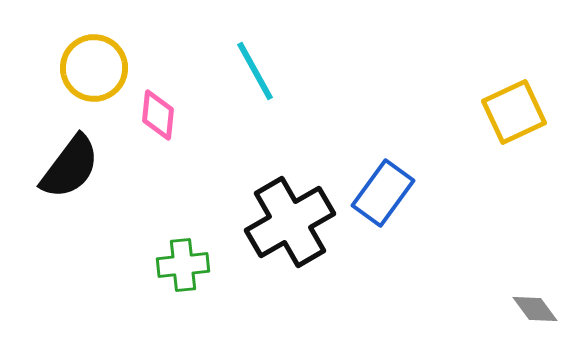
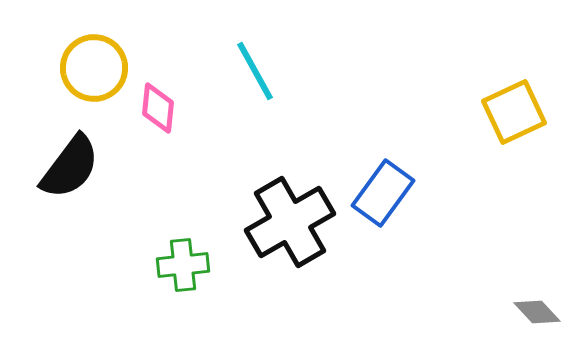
pink diamond: moved 7 px up
gray diamond: moved 2 px right, 3 px down; rotated 6 degrees counterclockwise
